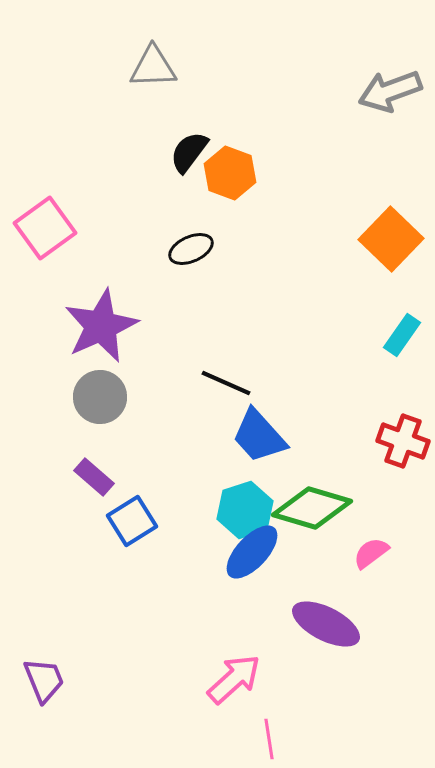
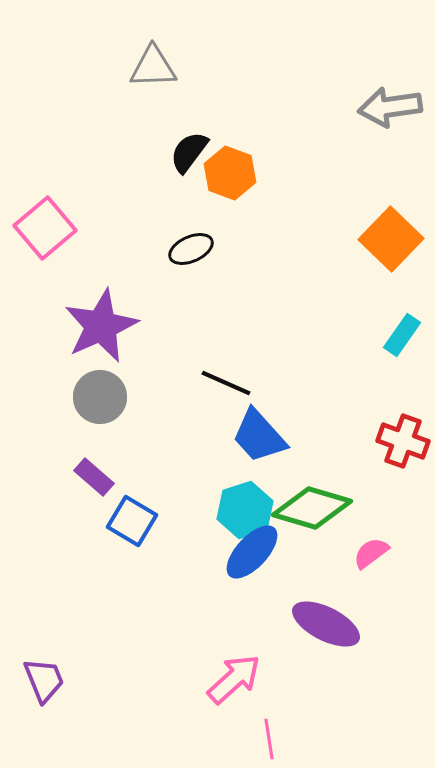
gray arrow: moved 16 px down; rotated 12 degrees clockwise
pink square: rotated 4 degrees counterclockwise
blue square: rotated 27 degrees counterclockwise
